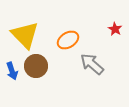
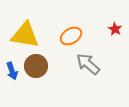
yellow triangle: rotated 36 degrees counterclockwise
orange ellipse: moved 3 px right, 4 px up
gray arrow: moved 4 px left
